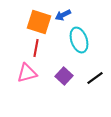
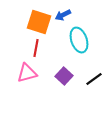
black line: moved 1 px left, 1 px down
